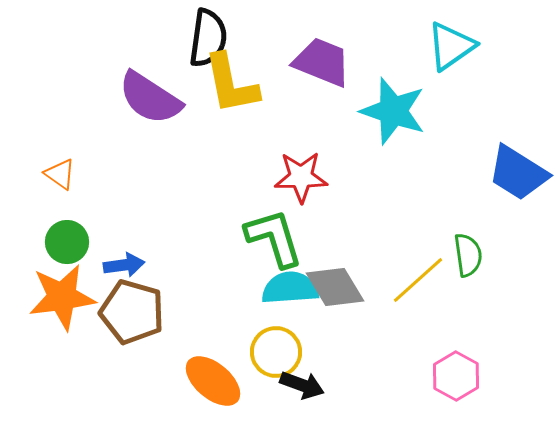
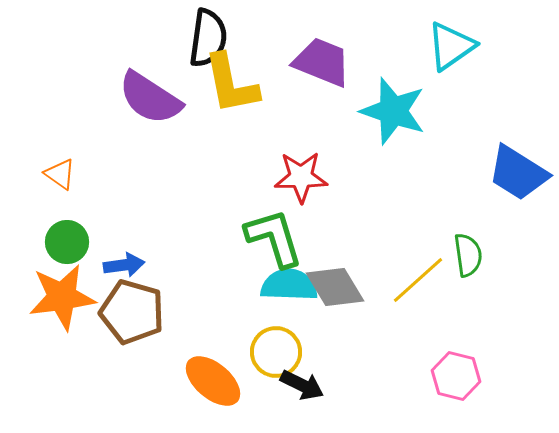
cyan semicircle: moved 1 px left, 3 px up; rotated 6 degrees clockwise
pink hexagon: rotated 15 degrees counterclockwise
black arrow: rotated 6 degrees clockwise
